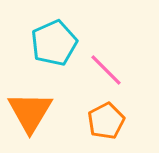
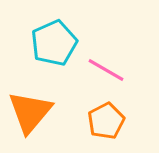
pink line: rotated 15 degrees counterclockwise
orange triangle: rotated 9 degrees clockwise
